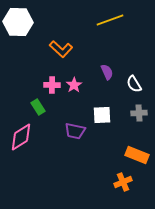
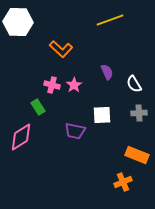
pink cross: rotated 14 degrees clockwise
